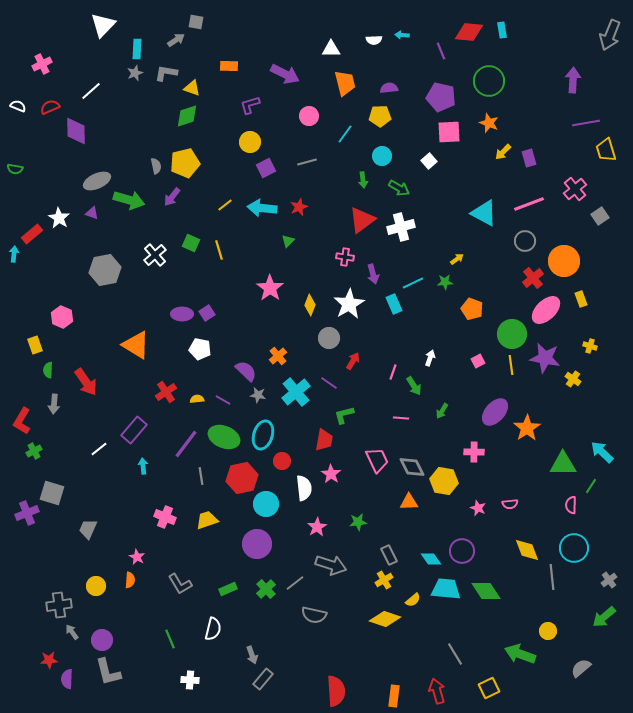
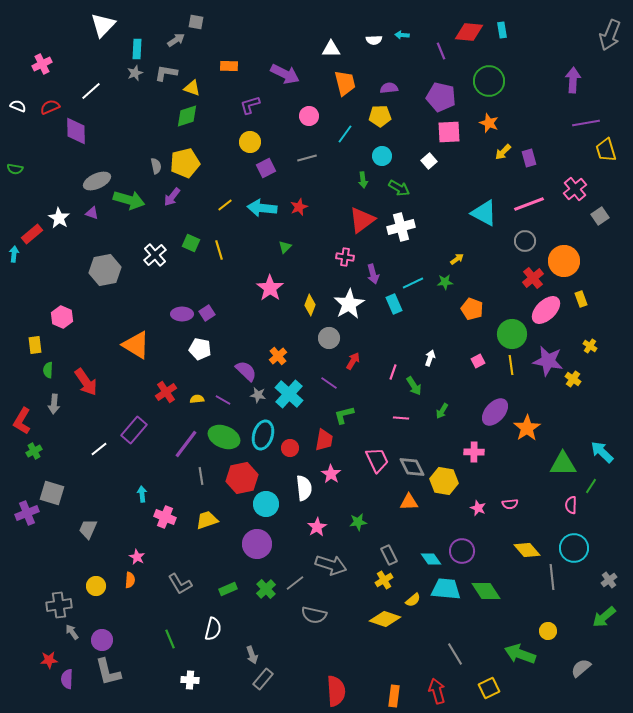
gray line at (307, 162): moved 4 px up
green triangle at (288, 241): moved 3 px left, 6 px down
yellow rectangle at (35, 345): rotated 12 degrees clockwise
yellow cross at (590, 346): rotated 16 degrees clockwise
purple star at (545, 358): moved 3 px right, 3 px down
cyan cross at (296, 392): moved 7 px left, 2 px down; rotated 8 degrees counterclockwise
red circle at (282, 461): moved 8 px right, 13 px up
cyan arrow at (143, 466): moved 1 px left, 28 px down
yellow diamond at (527, 550): rotated 20 degrees counterclockwise
